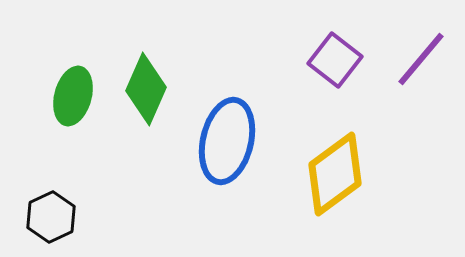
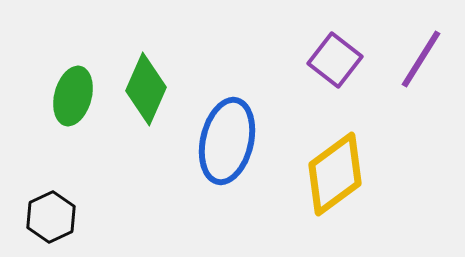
purple line: rotated 8 degrees counterclockwise
